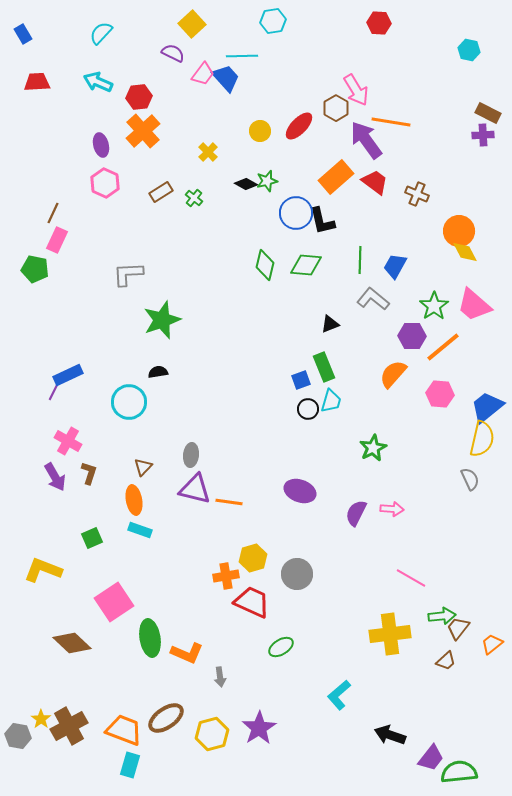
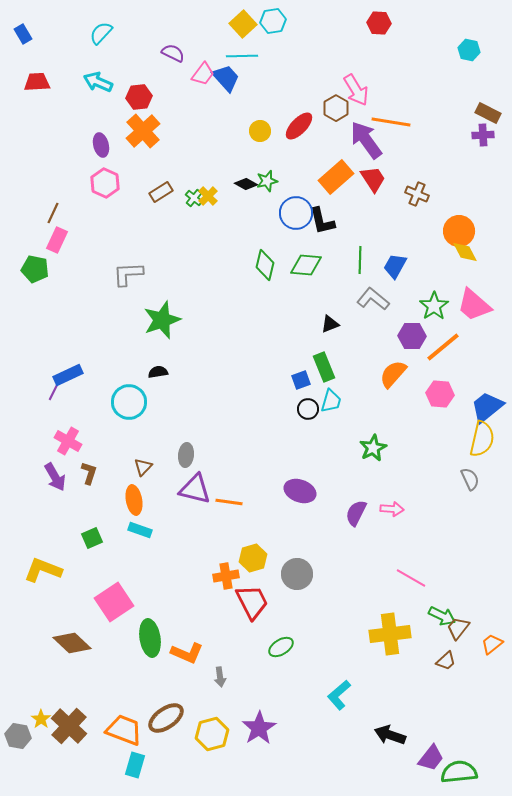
yellow square at (192, 24): moved 51 px right
yellow cross at (208, 152): moved 44 px down
red trapezoid at (375, 182): moved 2 px left, 3 px up; rotated 20 degrees clockwise
gray ellipse at (191, 455): moved 5 px left
red trapezoid at (252, 602): rotated 39 degrees clockwise
green arrow at (442, 616): rotated 32 degrees clockwise
brown cross at (69, 726): rotated 18 degrees counterclockwise
cyan rectangle at (130, 765): moved 5 px right
